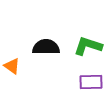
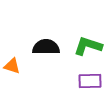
orange triangle: rotated 18 degrees counterclockwise
purple rectangle: moved 1 px left, 1 px up
